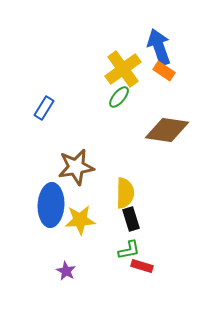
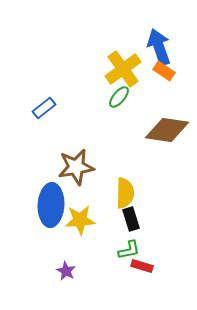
blue rectangle: rotated 20 degrees clockwise
